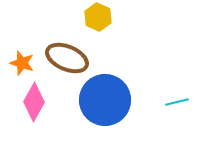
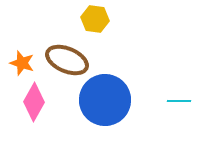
yellow hexagon: moved 3 px left, 2 px down; rotated 16 degrees counterclockwise
brown ellipse: moved 2 px down
cyan line: moved 2 px right, 1 px up; rotated 15 degrees clockwise
